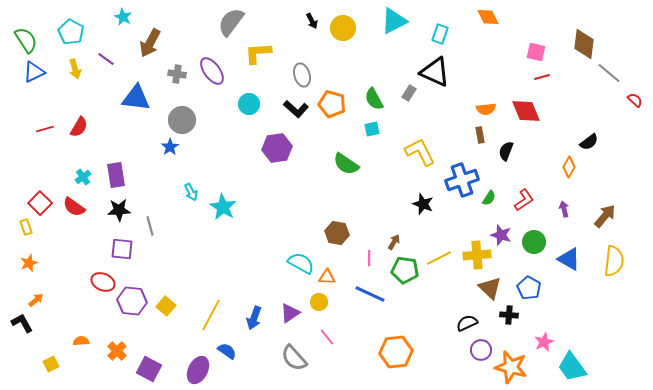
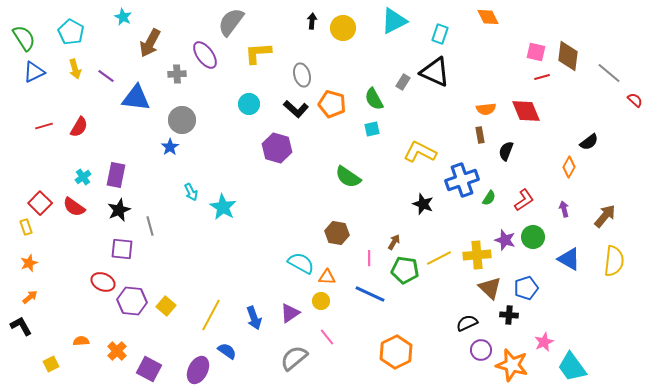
black arrow at (312, 21): rotated 147 degrees counterclockwise
green semicircle at (26, 40): moved 2 px left, 2 px up
brown diamond at (584, 44): moved 16 px left, 12 px down
purple line at (106, 59): moved 17 px down
purple ellipse at (212, 71): moved 7 px left, 16 px up
gray cross at (177, 74): rotated 12 degrees counterclockwise
gray rectangle at (409, 93): moved 6 px left, 11 px up
red line at (45, 129): moved 1 px left, 3 px up
purple hexagon at (277, 148): rotated 24 degrees clockwise
yellow L-shape at (420, 152): rotated 36 degrees counterclockwise
green semicircle at (346, 164): moved 2 px right, 13 px down
purple rectangle at (116, 175): rotated 20 degrees clockwise
black star at (119, 210): rotated 20 degrees counterclockwise
purple star at (501, 235): moved 4 px right, 5 px down
green circle at (534, 242): moved 1 px left, 5 px up
blue pentagon at (529, 288): moved 3 px left; rotated 25 degrees clockwise
orange arrow at (36, 300): moved 6 px left, 3 px up
yellow circle at (319, 302): moved 2 px right, 1 px up
blue arrow at (254, 318): rotated 40 degrees counterclockwise
black L-shape at (22, 323): moved 1 px left, 3 px down
orange hexagon at (396, 352): rotated 20 degrees counterclockwise
gray semicircle at (294, 358): rotated 92 degrees clockwise
orange star at (511, 367): moved 1 px right, 2 px up
